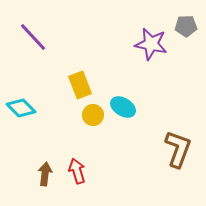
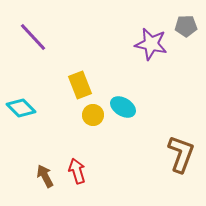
brown L-shape: moved 3 px right, 5 px down
brown arrow: moved 2 px down; rotated 35 degrees counterclockwise
